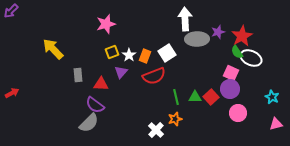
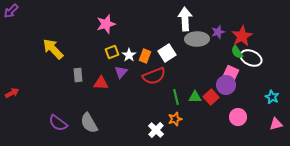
red triangle: moved 1 px up
purple circle: moved 4 px left, 4 px up
purple semicircle: moved 37 px left, 18 px down
pink circle: moved 4 px down
gray semicircle: rotated 105 degrees clockwise
